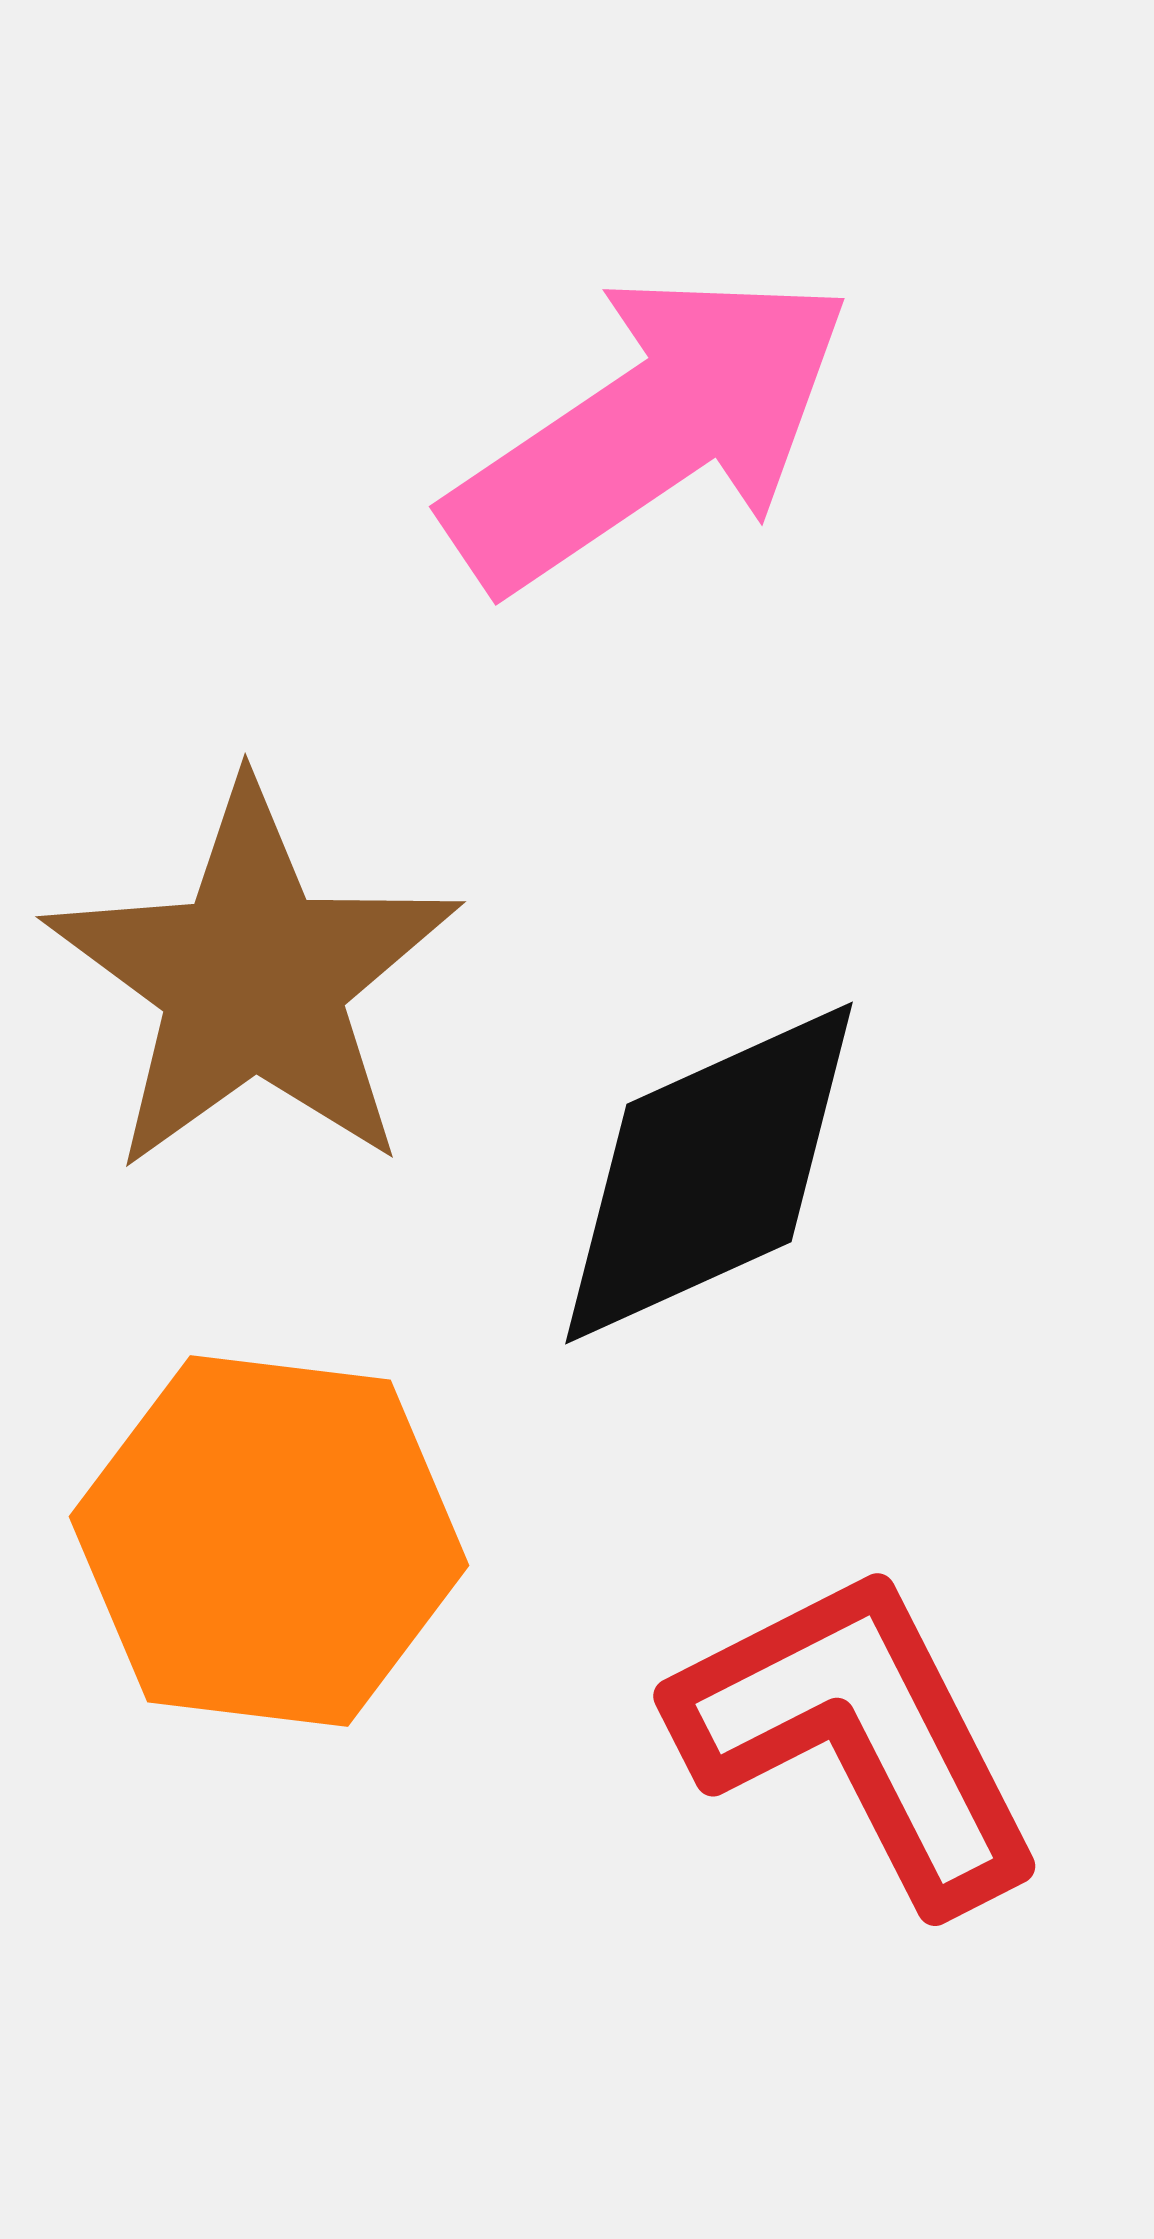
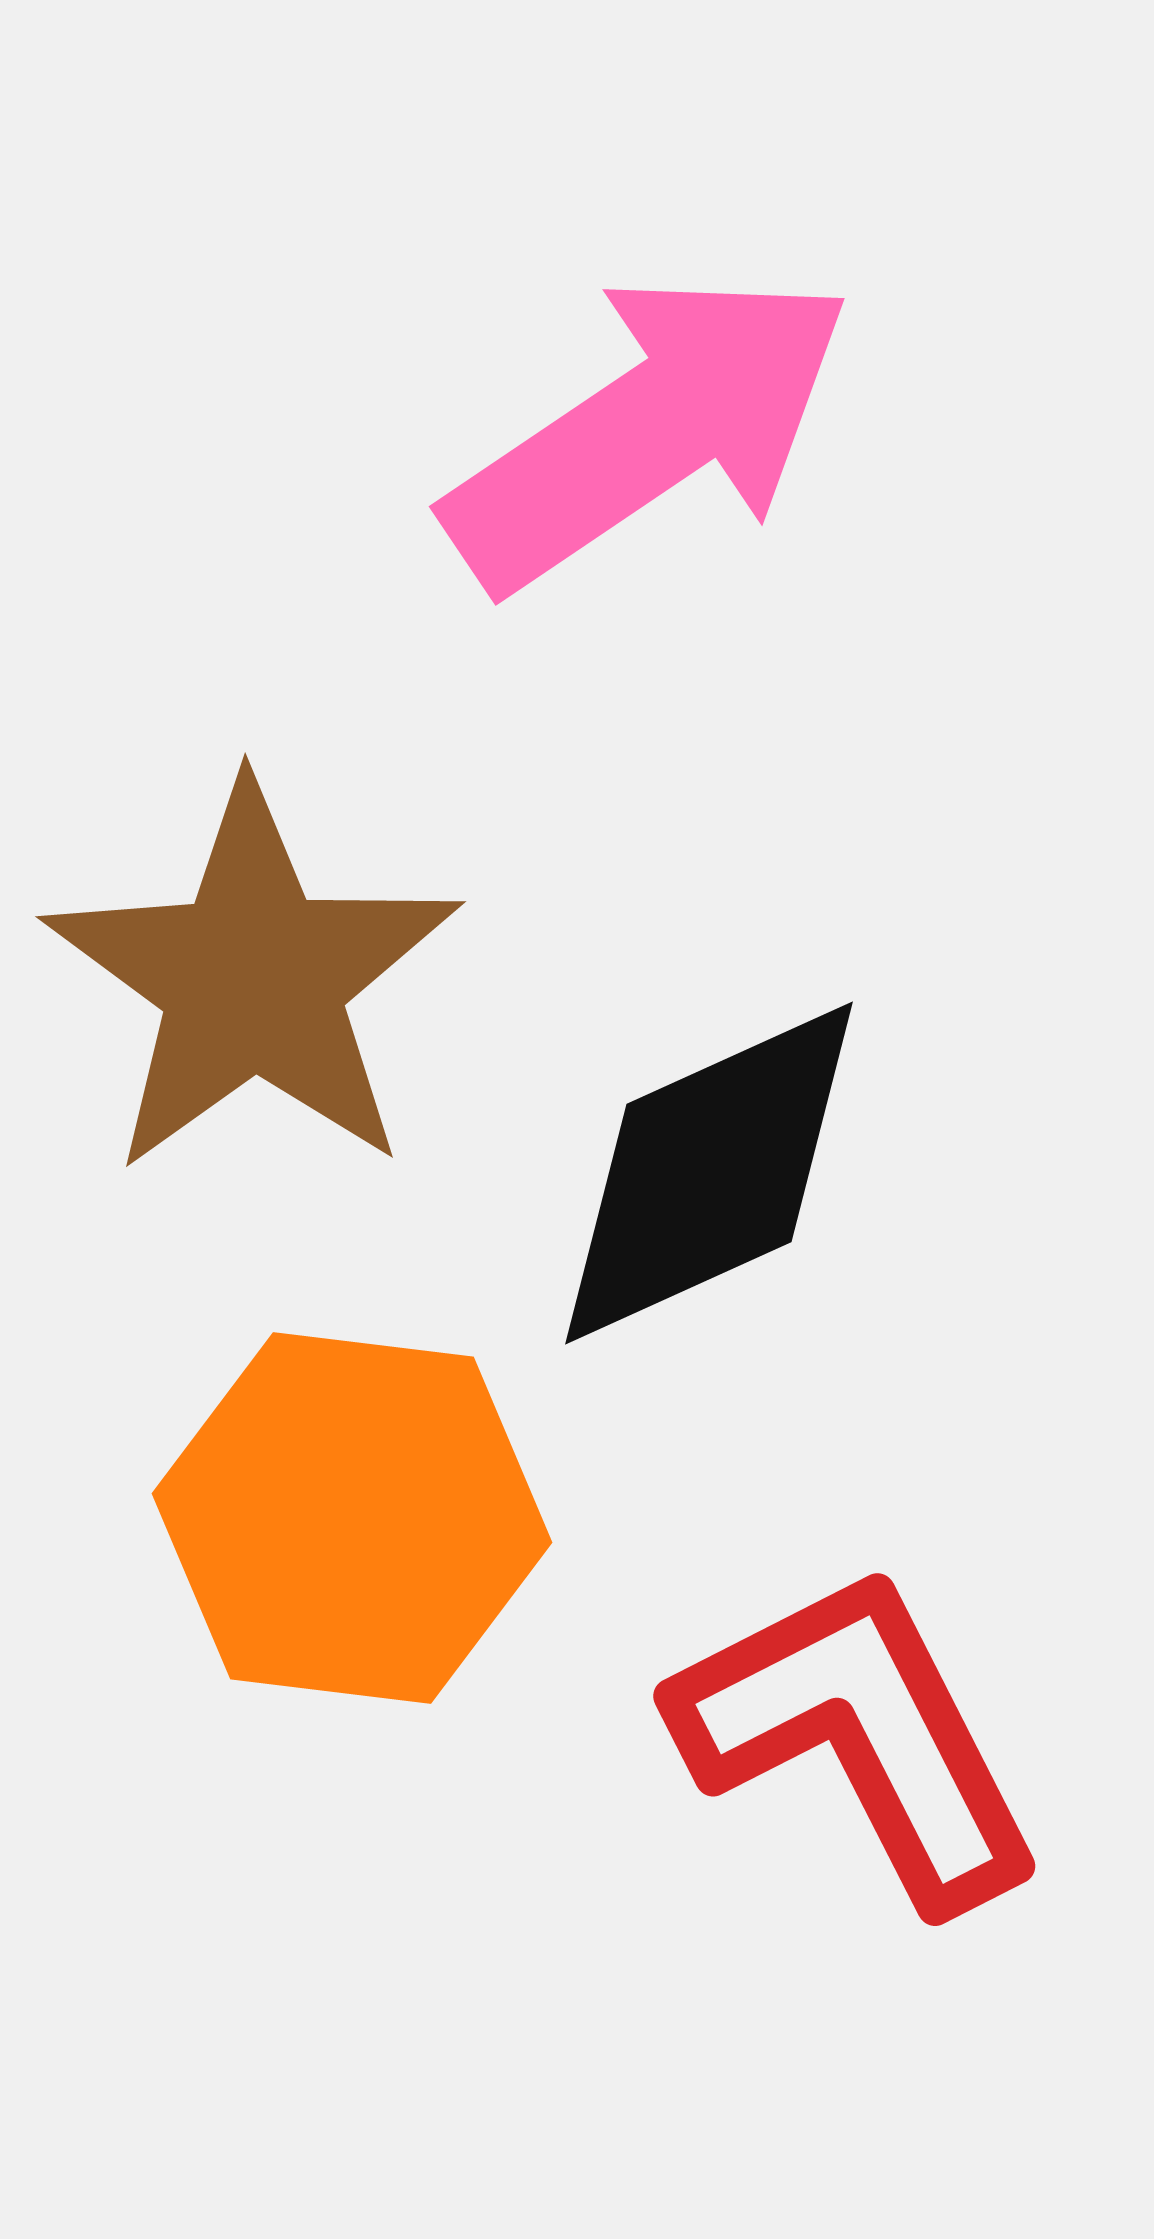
orange hexagon: moved 83 px right, 23 px up
